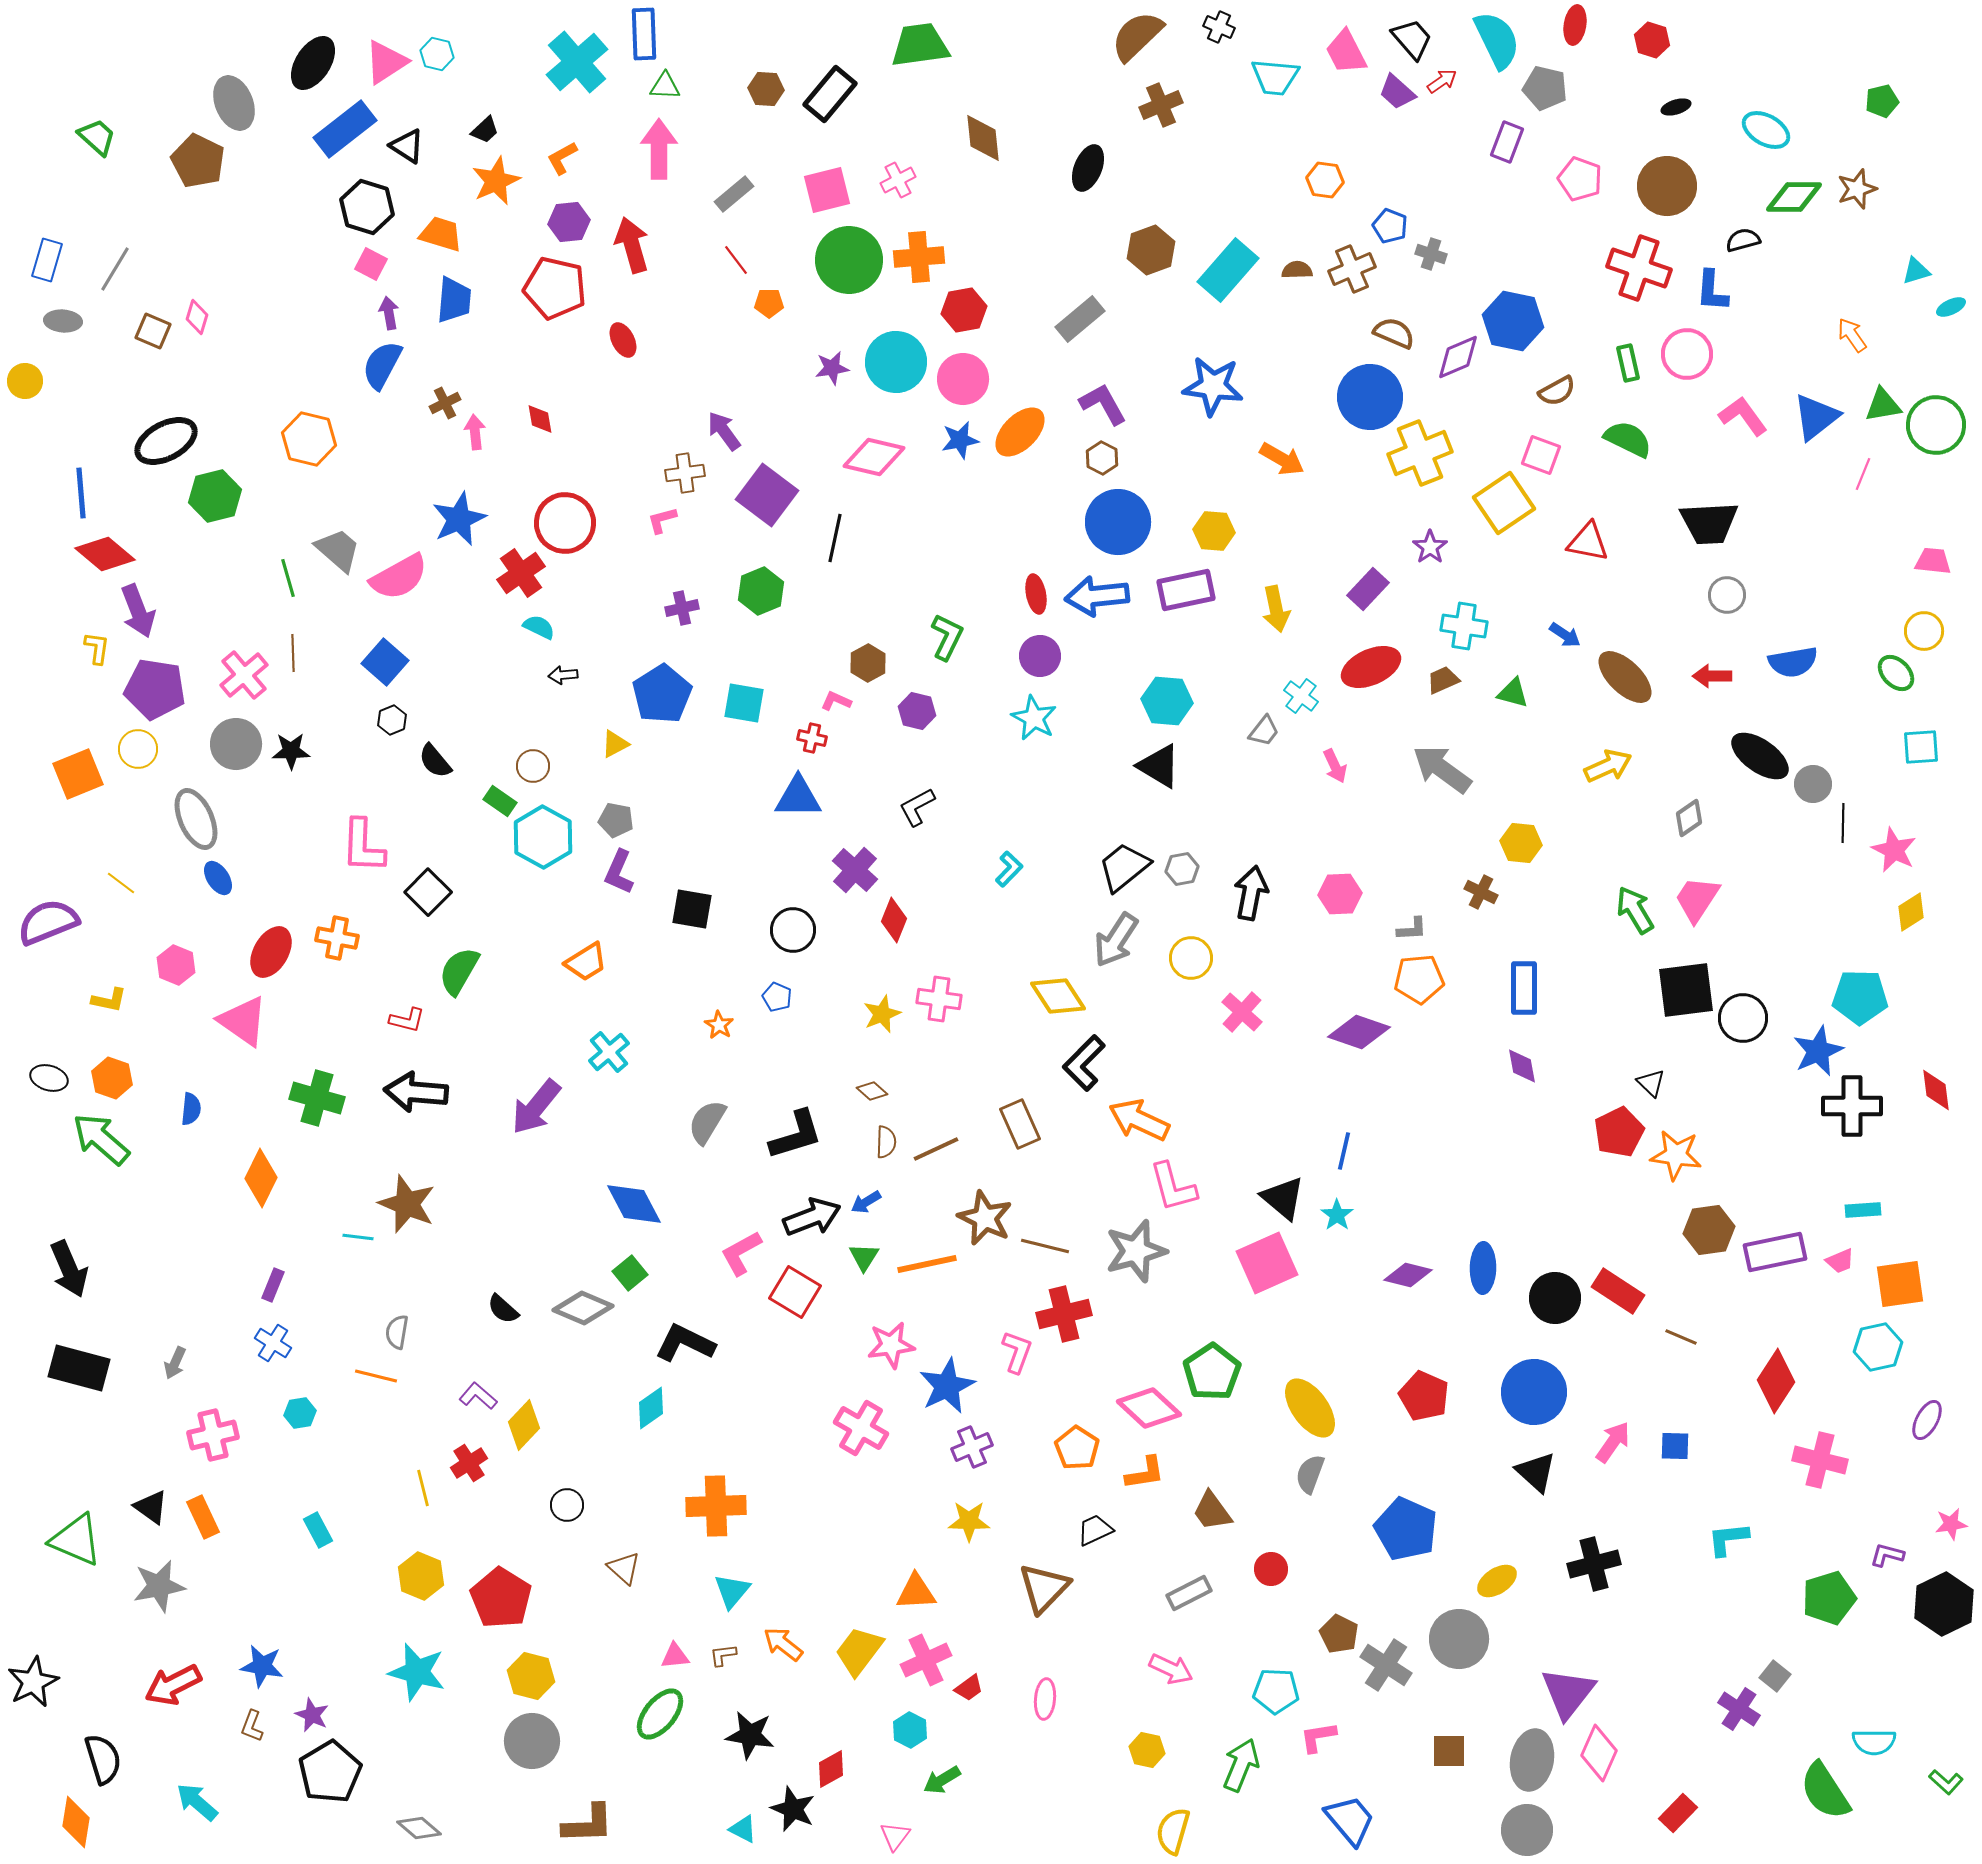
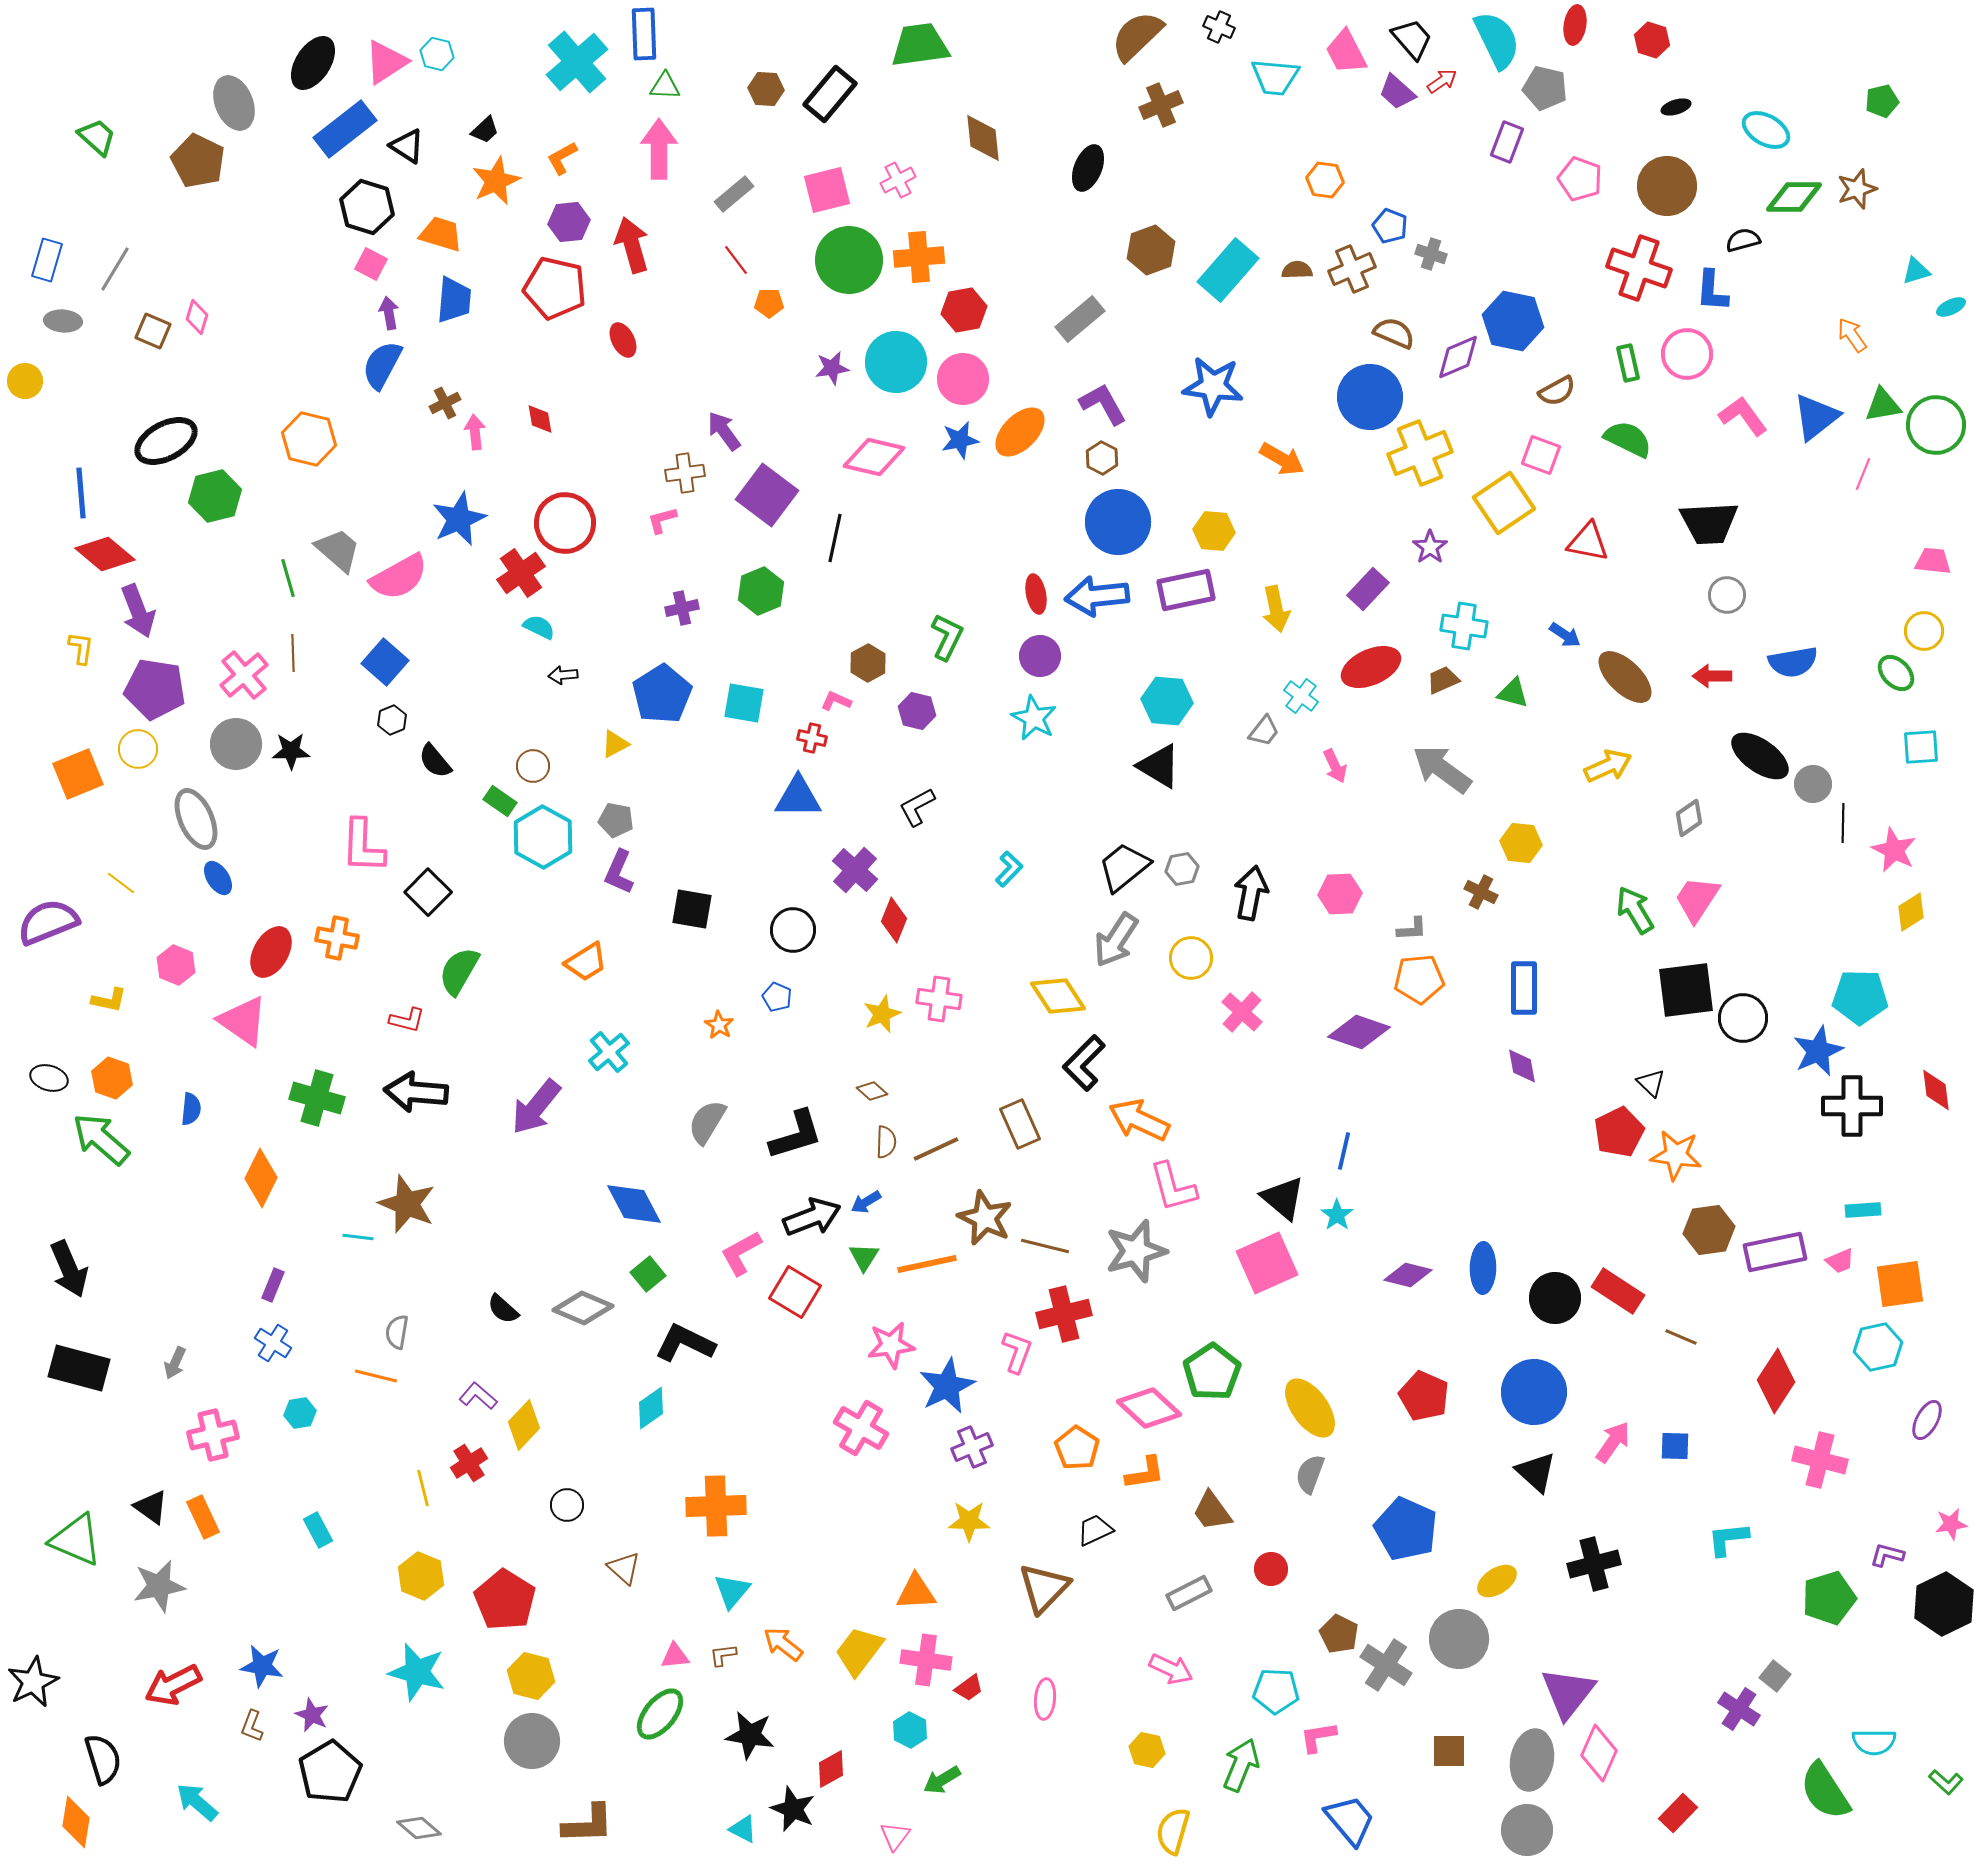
yellow L-shape at (97, 648): moved 16 px left
green square at (630, 1273): moved 18 px right, 1 px down
red pentagon at (501, 1598): moved 4 px right, 2 px down
pink cross at (926, 1660): rotated 33 degrees clockwise
